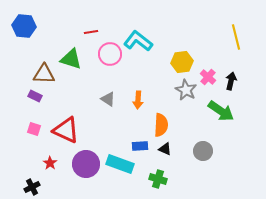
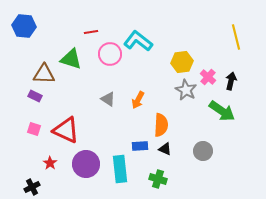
orange arrow: rotated 24 degrees clockwise
green arrow: moved 1 px right
cyan rectangle: moved 5 px down; rotated 64 degrees clockwise
